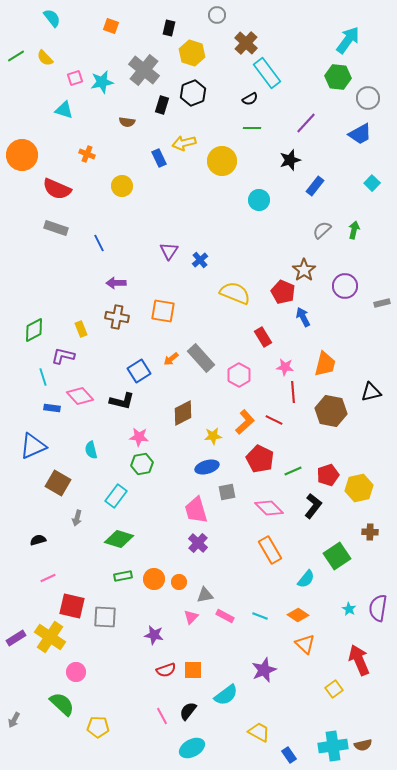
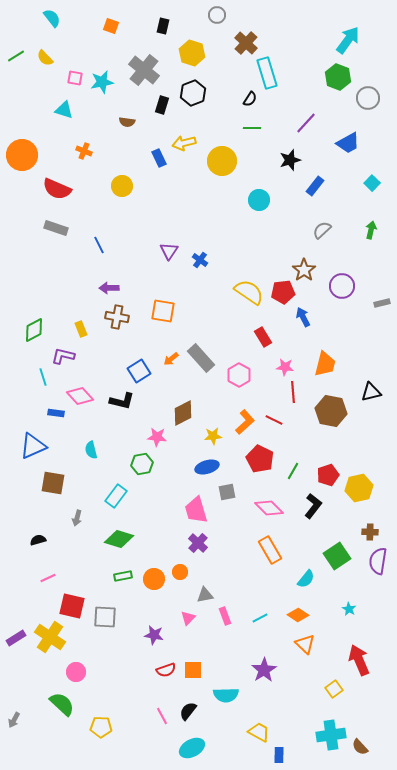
black rectangle at (169, 28): moved 6 px left, 2 px up
cyan rectangle at (267, 73): rotated 20 degrees clockwise
green hexagon at (338, 77): rotated 15 degrees clockwise
pink square at (75, 78): rotated 28 degrees clockwise
black semicircle at (250, 99): rotated 28 degrees counterclockwise
blue trapezoid at (360, 134): moved 12 px left, 9 px down
orange cross at (87, 154): moved 3 px left, 3 px up
green arrow at (354, 230): moved 17 px right
blue line at (99, 243): moved 2 px down
blue cross at (200, 260): rotated 14 degrees counterclockwise
purple arrow at (116, 283): moved 7 px left, 5 px down
purple circle at (345, 286): moved 3 px left
red pentagon at (283, 292): rotated 30 degrees counterclockwise
yellow semicircle at (235, 293): moved 14 px right, 1 px up; rotated 12 degrees clockwise
blue rectangle at (52, 408): moved 4 px right, 5 px down
pink star at (139, 437): moved 18 px right
green line at (293, 471): rotated 36 degrees counterclockwise
brown square at (58, 483): moved 5 px left; rotated 20 degrees counterclockwise
orange circle at (179, 582): moved 1 px right, 10 px up
purple semicircle at (378, 608): moved 47 px up
pink rectangle at (225, 616): rotated 42 degrees clockwise
cyan line at (260, 616): moved 2 px down; rotated 49 degrees counterclockwise
pink triangle at (191, 617): moved 3 px left, 1 px down
purple star at (264, 670): rotated 10 degrees counterclockwise
cyan semicircle at (226, 695): rotated 35 degrees clockwise
yellow pentagon at (98, 727): moved 3 px right
brown semicircle at (363, 745): moved 3 px left, 2 px down; rotated 60 degrees clockwise
cyan cross at (333, 746): moved 2 px left, 11 px up
blue rectangle at (289, 755): moved 10 px left; rotated 35 degrees clockwise
